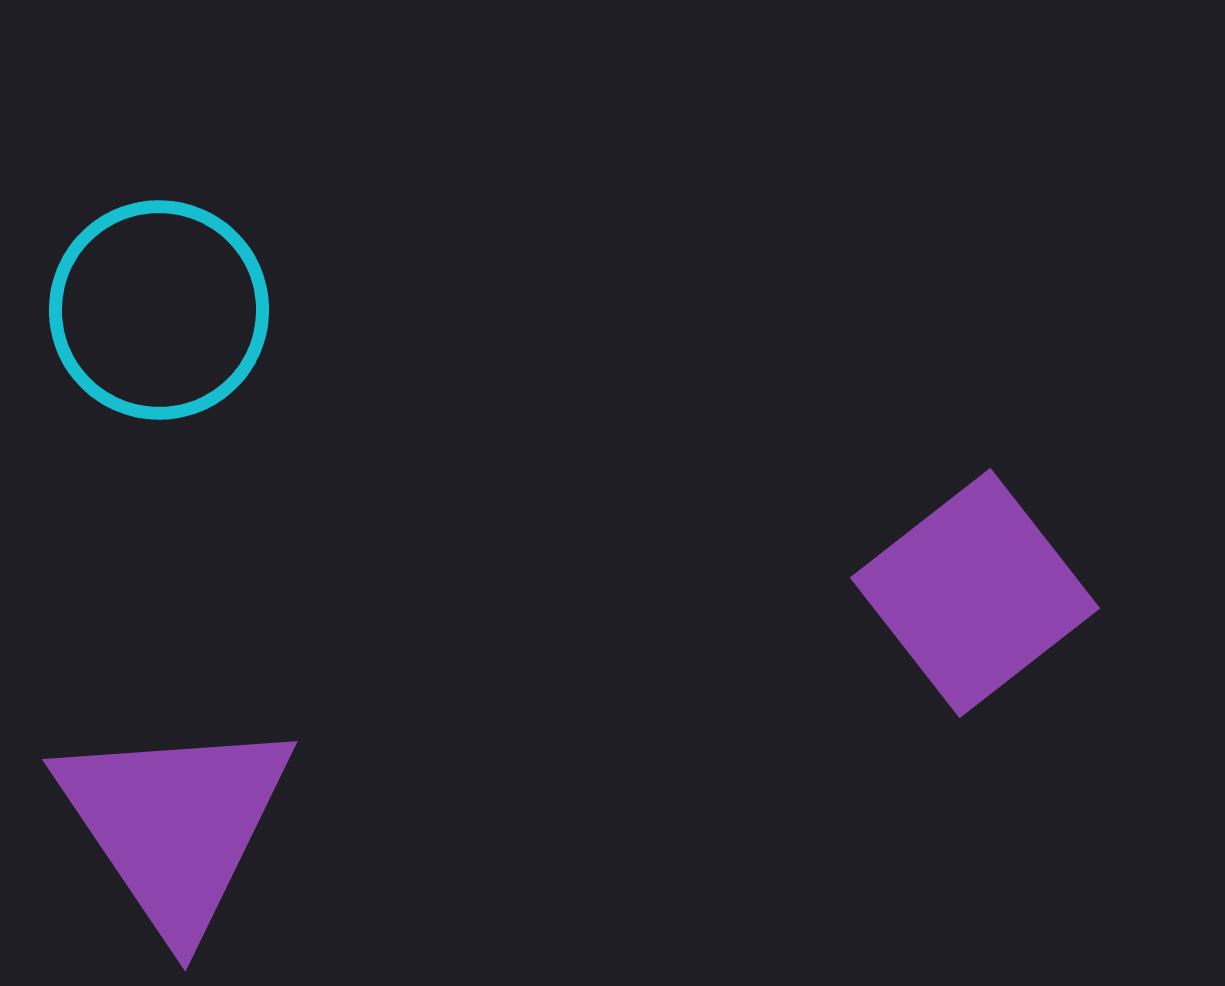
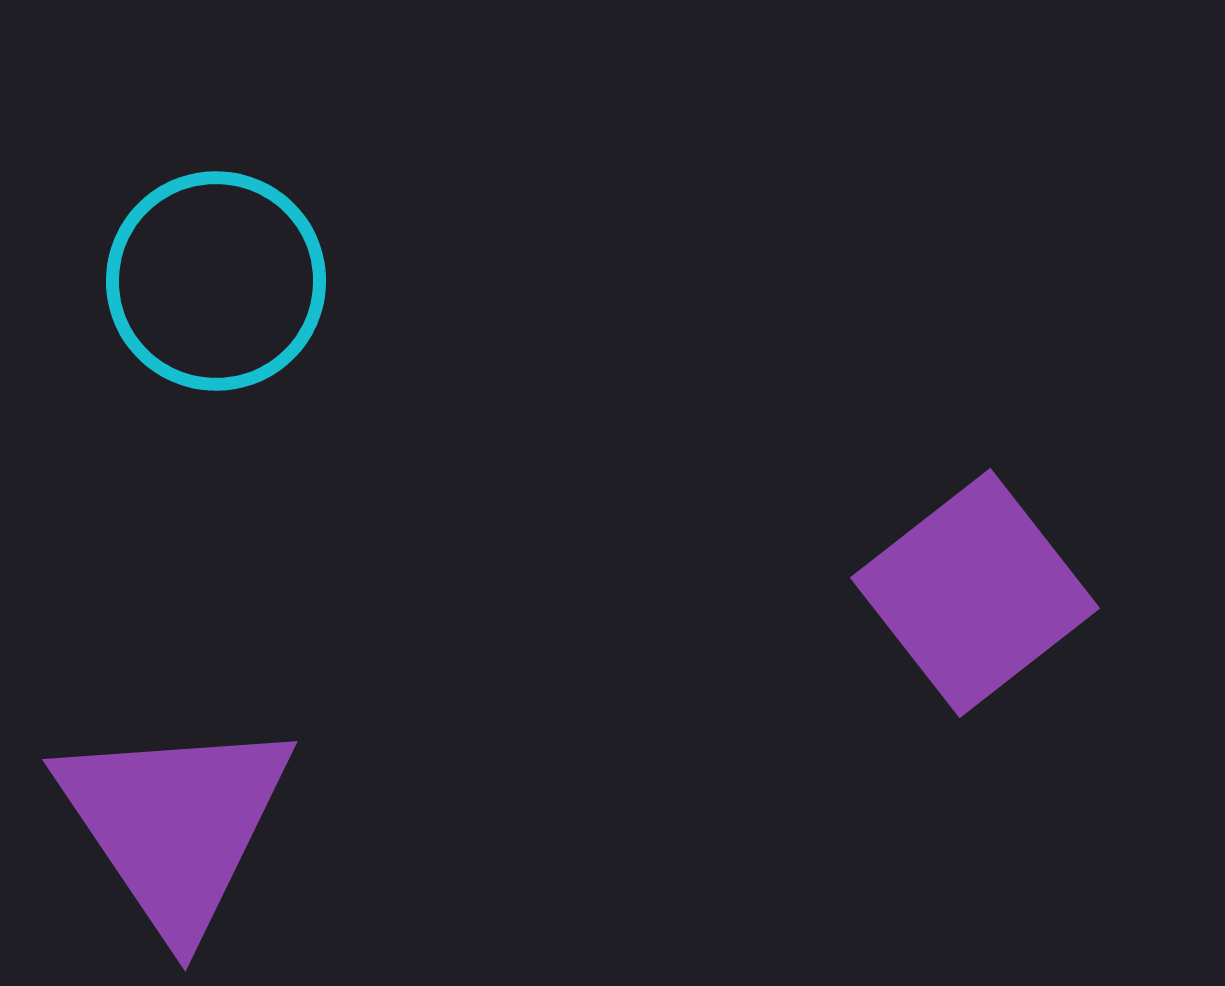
cyan circle: moved 57 px right, 29 px up
